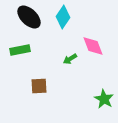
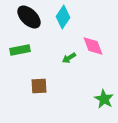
green arrow: moved 1 px left, 1 px up
